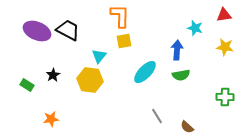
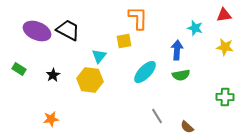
orange L-shape: moved 18 px right, 2 px down
green rectangle: moved 8 px left, 16 px up
